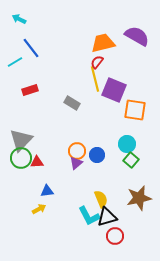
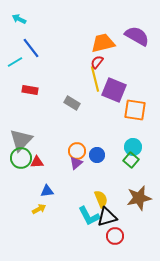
red rectangle: rotated 28 degrees clockwise
cyan circle: moved 6 px right, 3 px down
